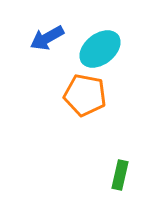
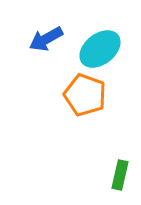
blue arrow: moved 1 px left, 1 px down
orange pentagon: rotated 9 degrees clockwise
